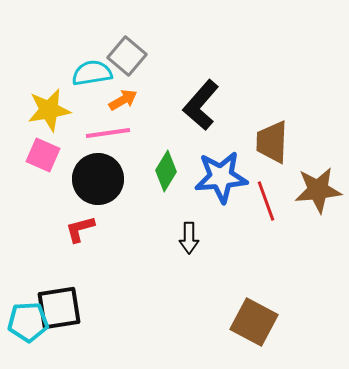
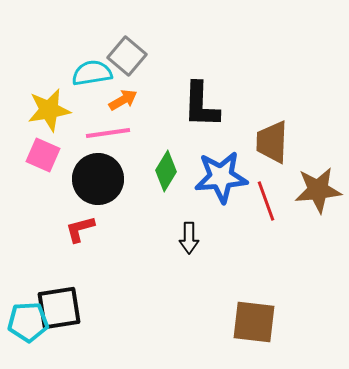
black L-shape: rotated 39 degrees counterclockwise
brown square: rotated 21 degrees counterclockwise
